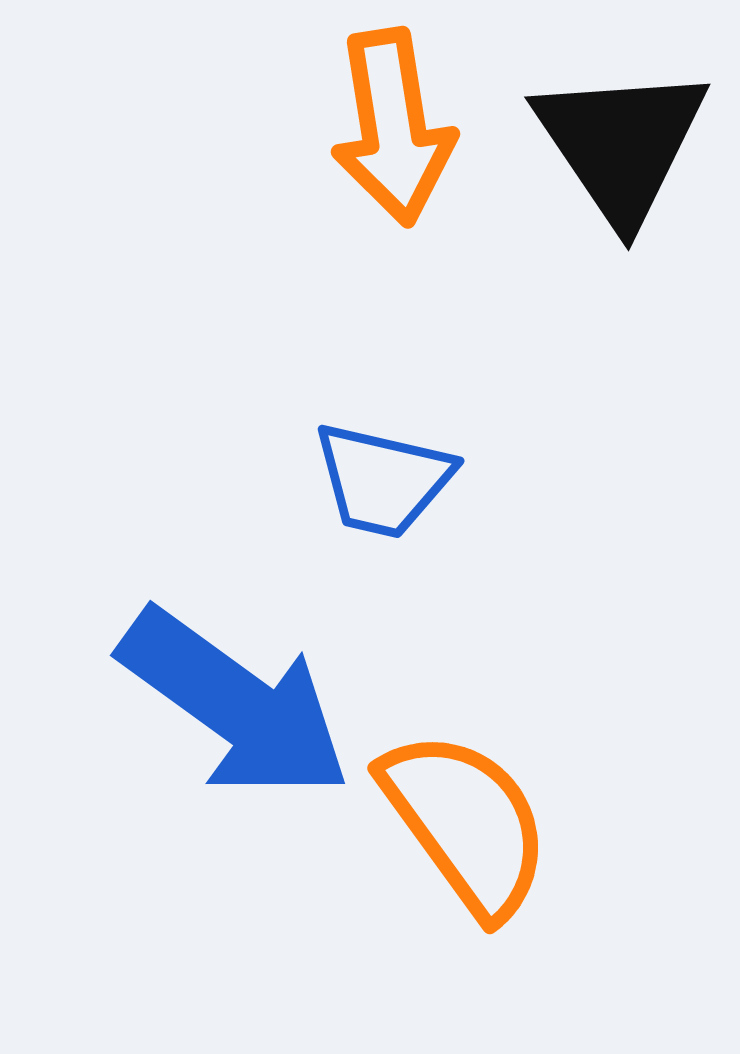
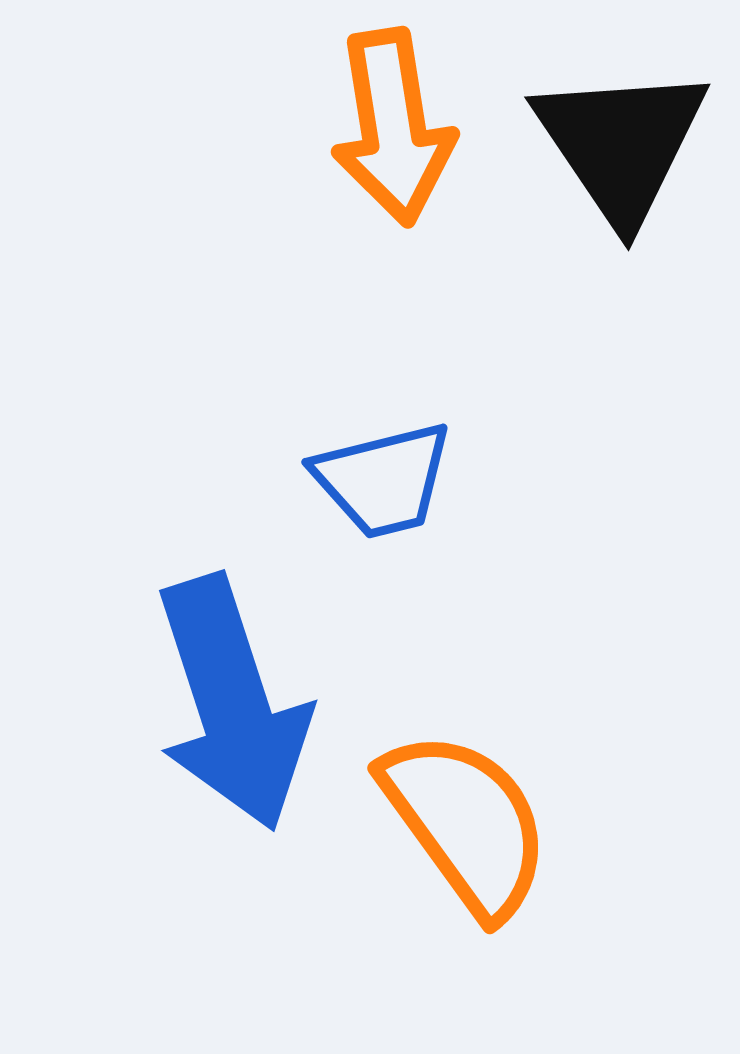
blue trapezoid: rotated 27 degrees counterclockwise
blue arrow: moved 3 px left, 1 px up; rotated 36 degrees clockwise
